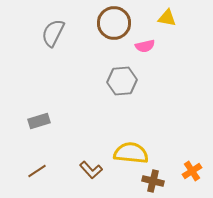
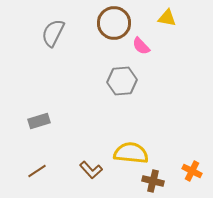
pink semicircle: moved 4 px left; rotated 60 degrees clockwise
orange cross: rotated 30 degrees counterclockwise
